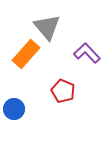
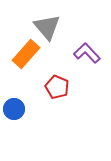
red pentagon: moved 6 px left, 4 px up
